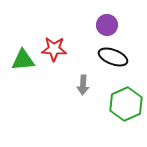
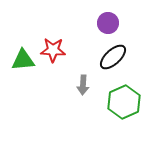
purple circle: moved 1 px right, 2 px up
red star: moved 1 px left, 1 px down
black ellipse: rotated 64 degrees counterclockwise
green hexagon: moved 2 px left, 2 px up
